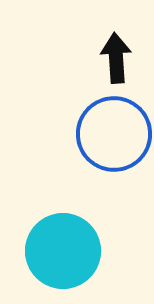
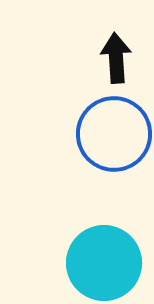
cyan circle: moved 41 px right, 12 px down
